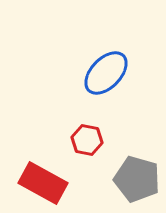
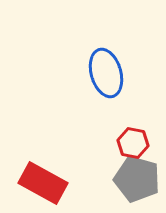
blue ellipse: rotated 60 degrees counterclockwise
red hexagon: moved 46 px right, 3 px down
